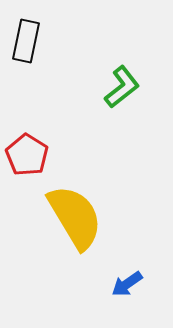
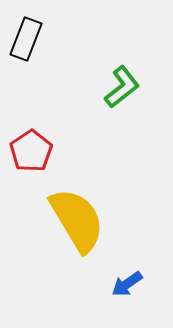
black rectangle: moved 2 px up; rotated 9 degrees clockwise
red pentagon: moved 4 px right, 4 px up; rotated 6 degrees clockwise
yellow semicircle: moved 2 px right, 3 px down
